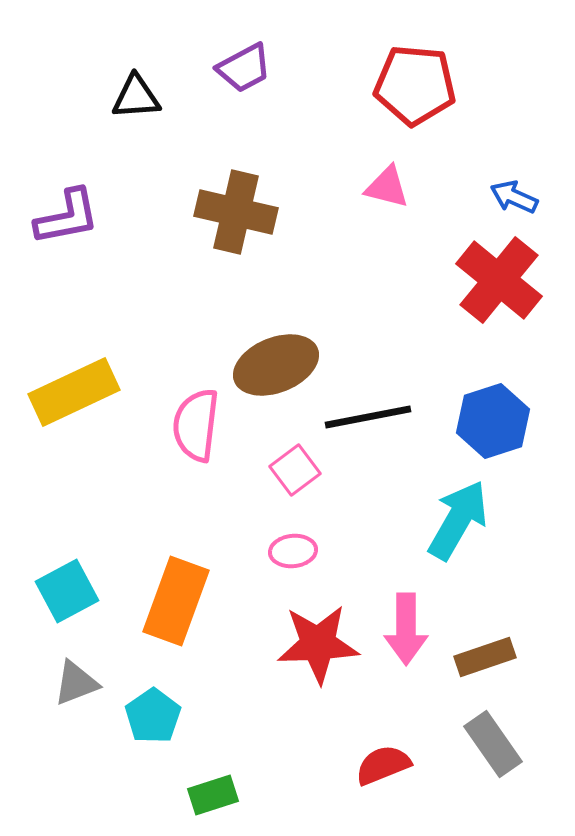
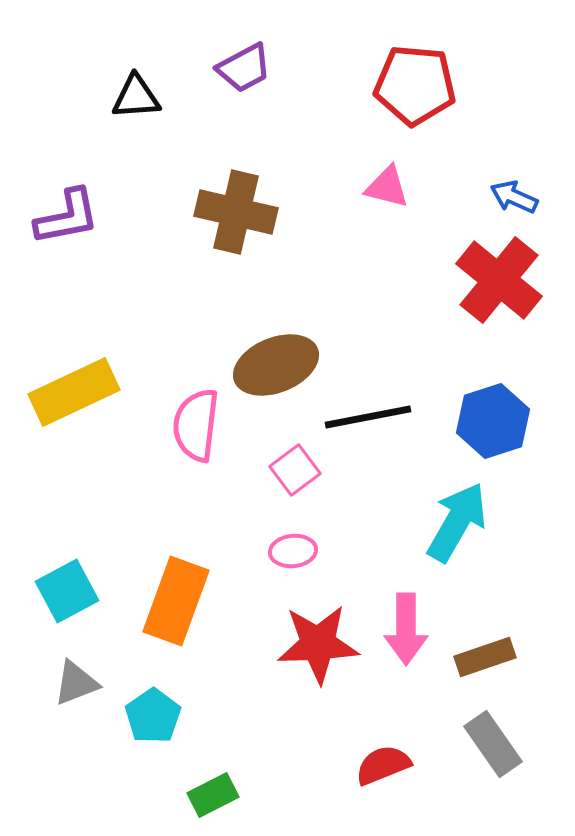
cyan arrow: moved 1 px left, 2 px down
green rectangle: rotated 9 degrees counterclockwise
